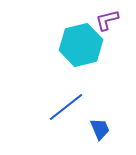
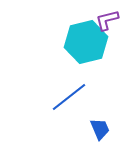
cyan hexagon: moved 5 px right, 3 px up
blue line: moved 3 px right, 10 px up
